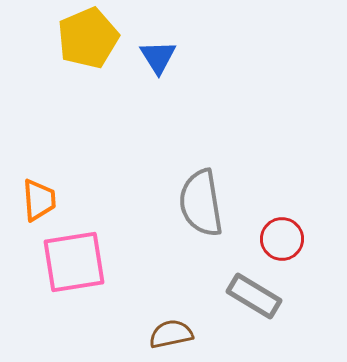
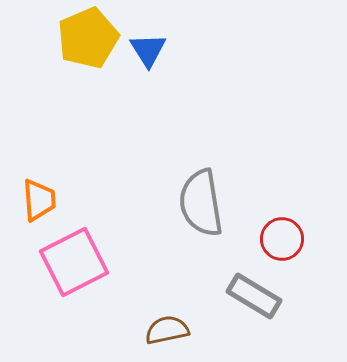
blue triangle: moved 10 px left, 7 px up
pink square: rotated 18 degrees counterclockwise
brown semicircle: moved 4 px left, 4 px up
